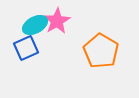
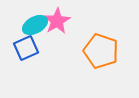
orange pentagon: rotated 12 degrees counterclockwise
